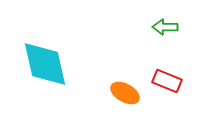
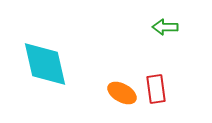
red rectangle: moved 11 px left, 8 px down; rotated 60 degrees clockwise
orange ellipse: moved 3 px left
